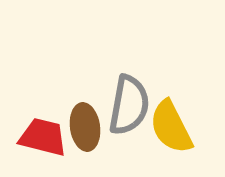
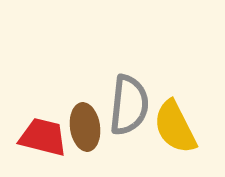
gray semicircle: rotated 4 degrees counterclockwise
yellow semicircle: moved 4 px right
